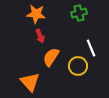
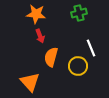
orange semicircle: rotated 18 degrees counterclockwise
